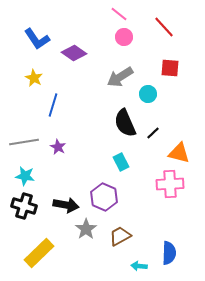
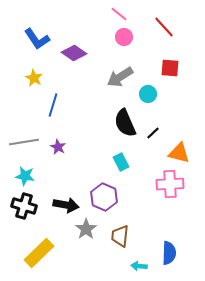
brown trapezoid: rotated 55 degrees counterclockwise
